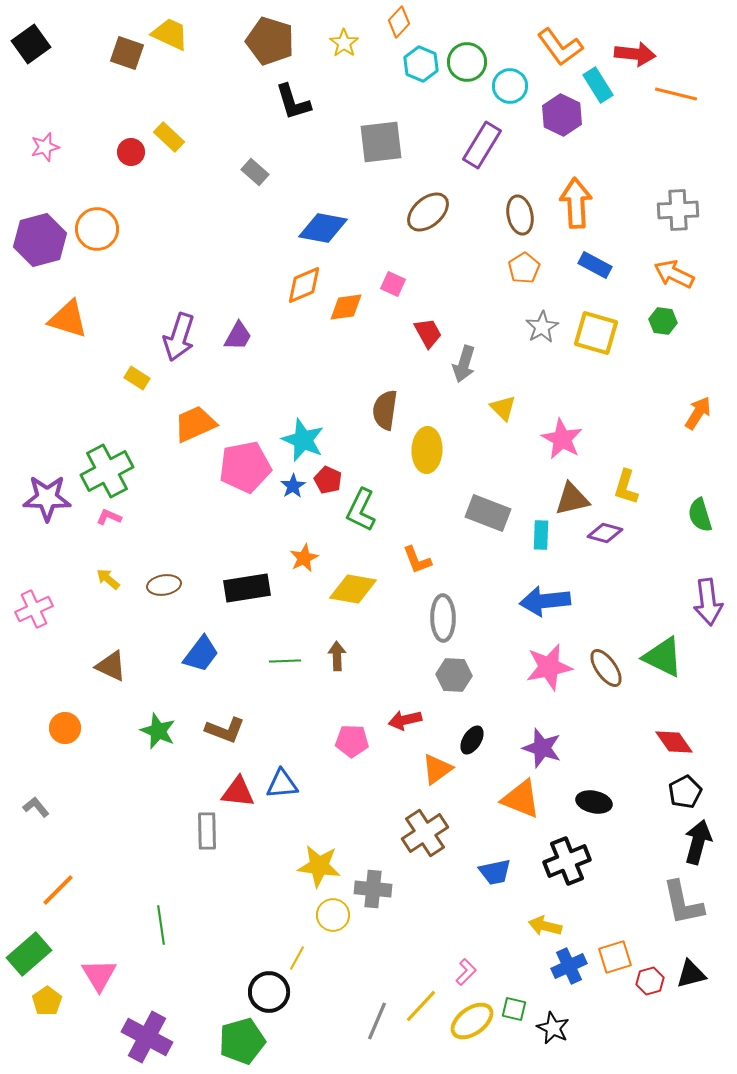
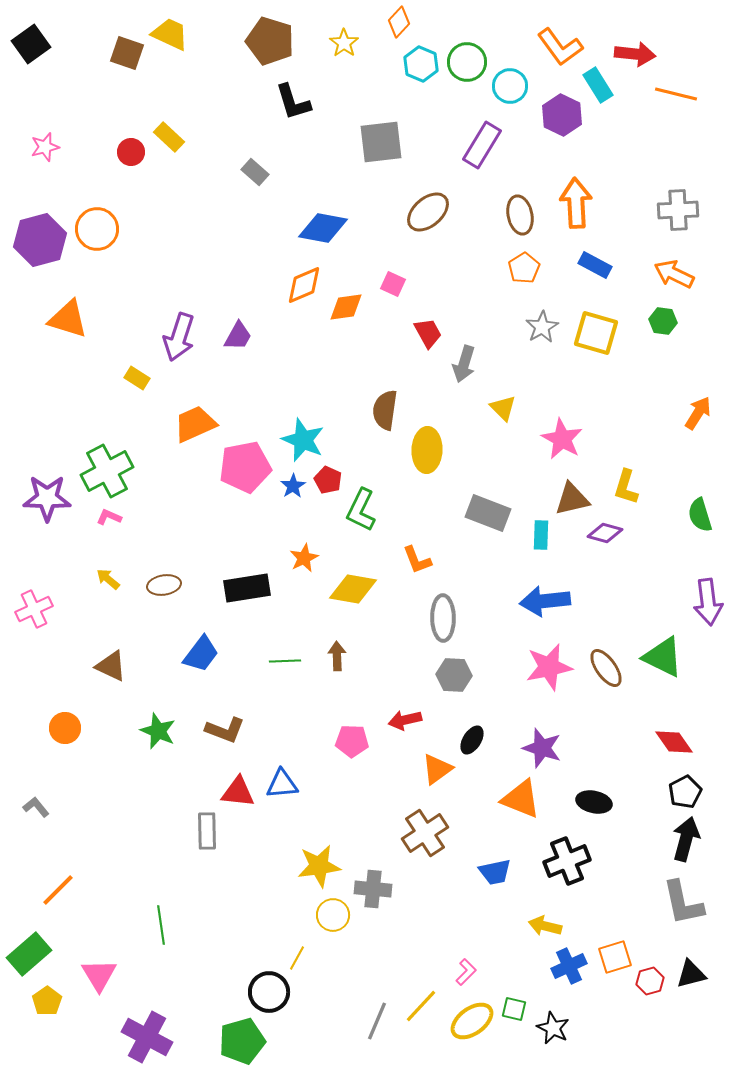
black arrow at (698, 842): moved 12 px left, 3 px up
yellow star at (319, 866): rotated 15 degrees counterclockwise
